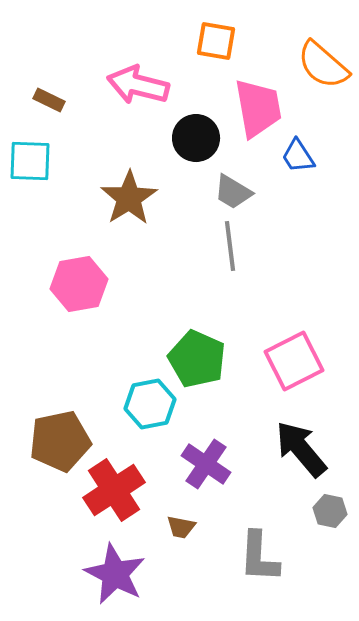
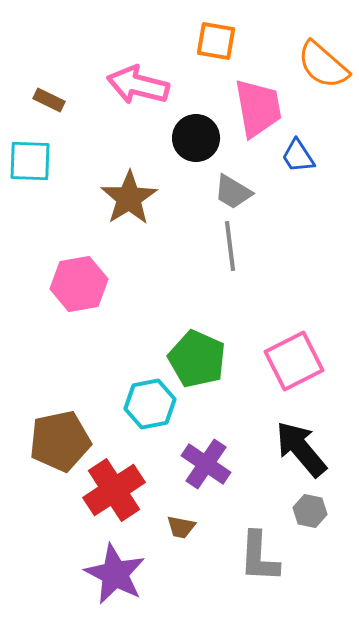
gray hexagon: moved 20 px left
